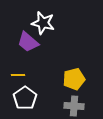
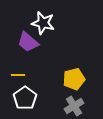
gray cross: rotated 36 degrees counterclockwise
